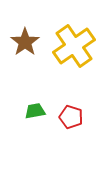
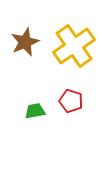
brown star: rotated 12 degrees clockwise
red pentagon: moved 16 px up
